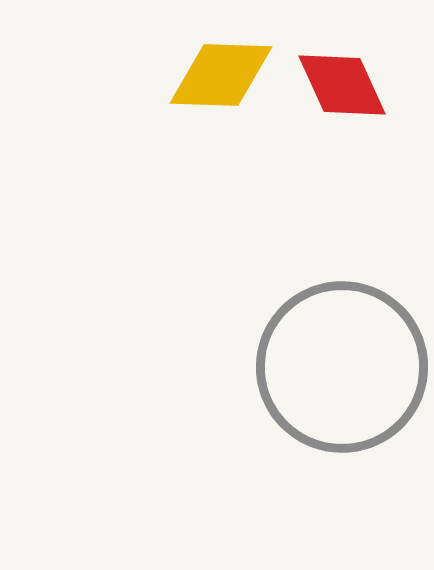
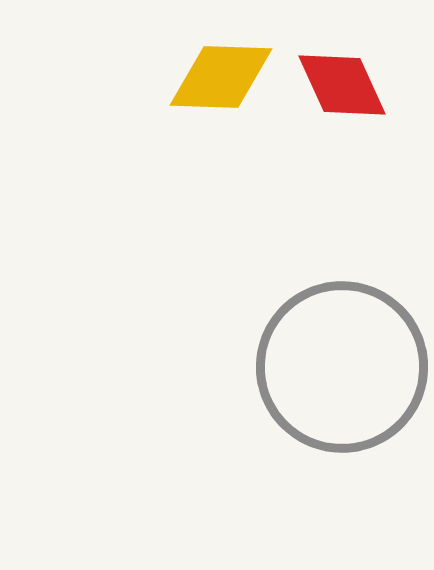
yellow diamond: moved 2 px down
